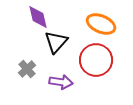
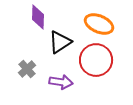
purple diamond: rotated 15 degrees clockwise
orange ellipse: moved 2 px left
black triangle: moved 4 px right; rotated 15 degrees clockwise
